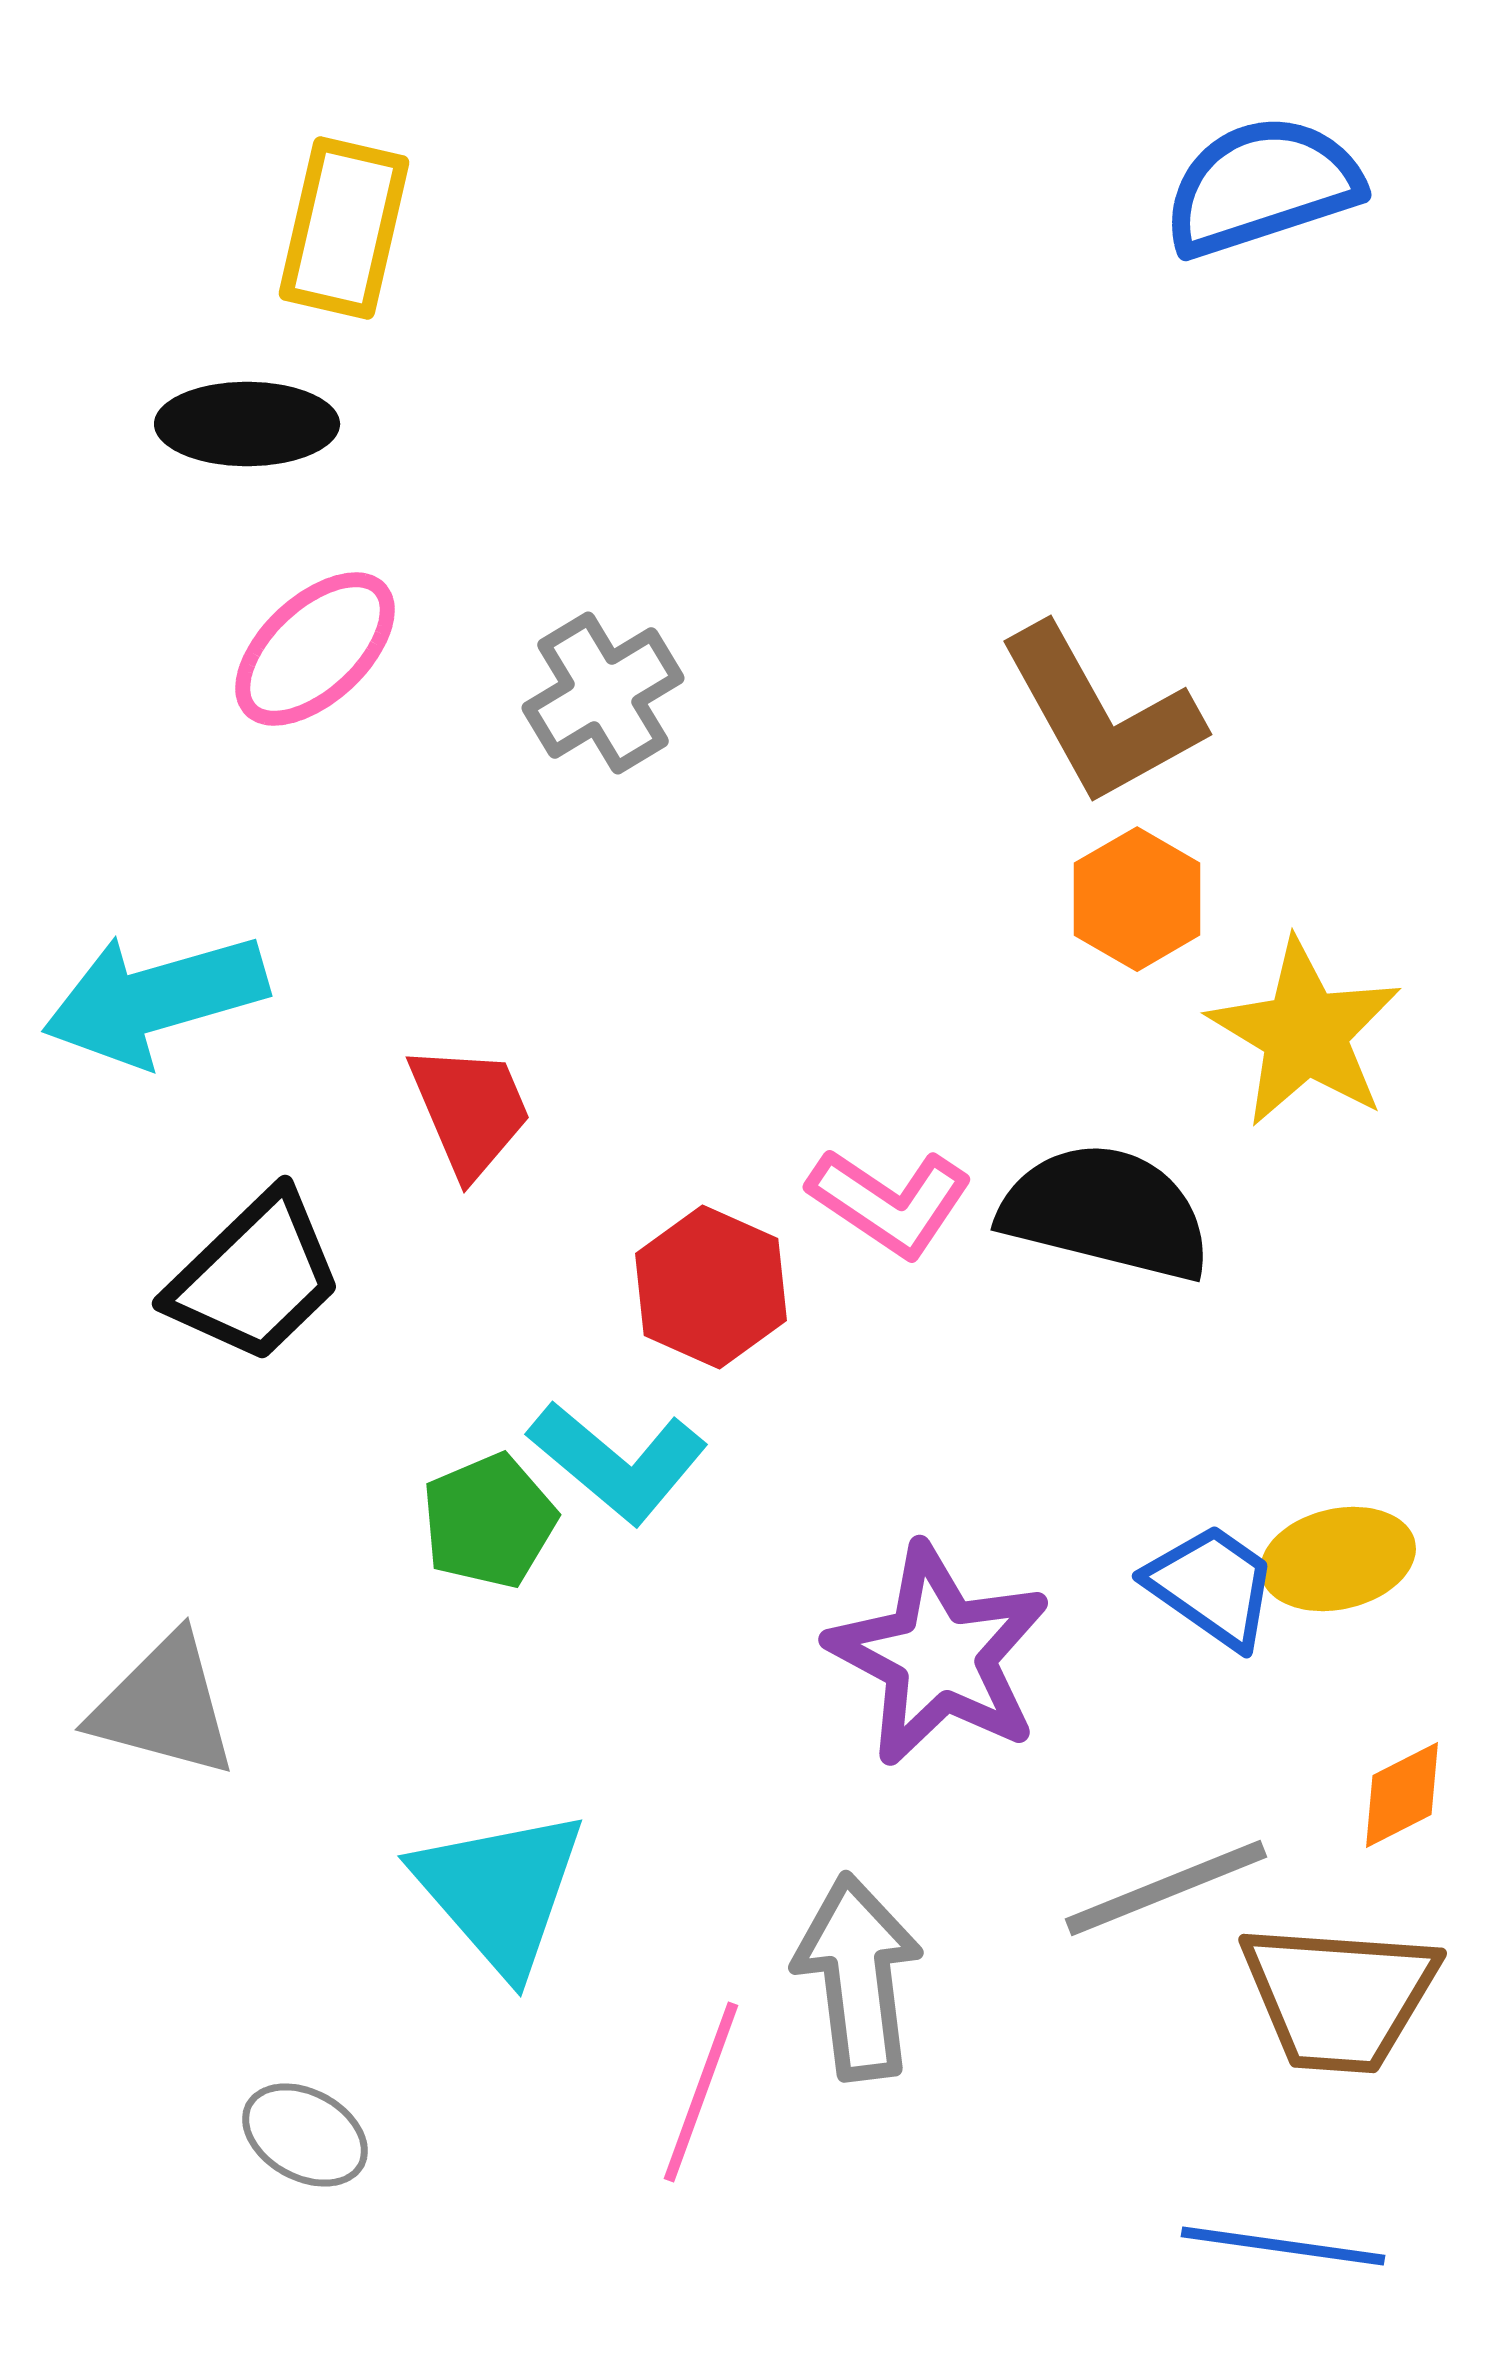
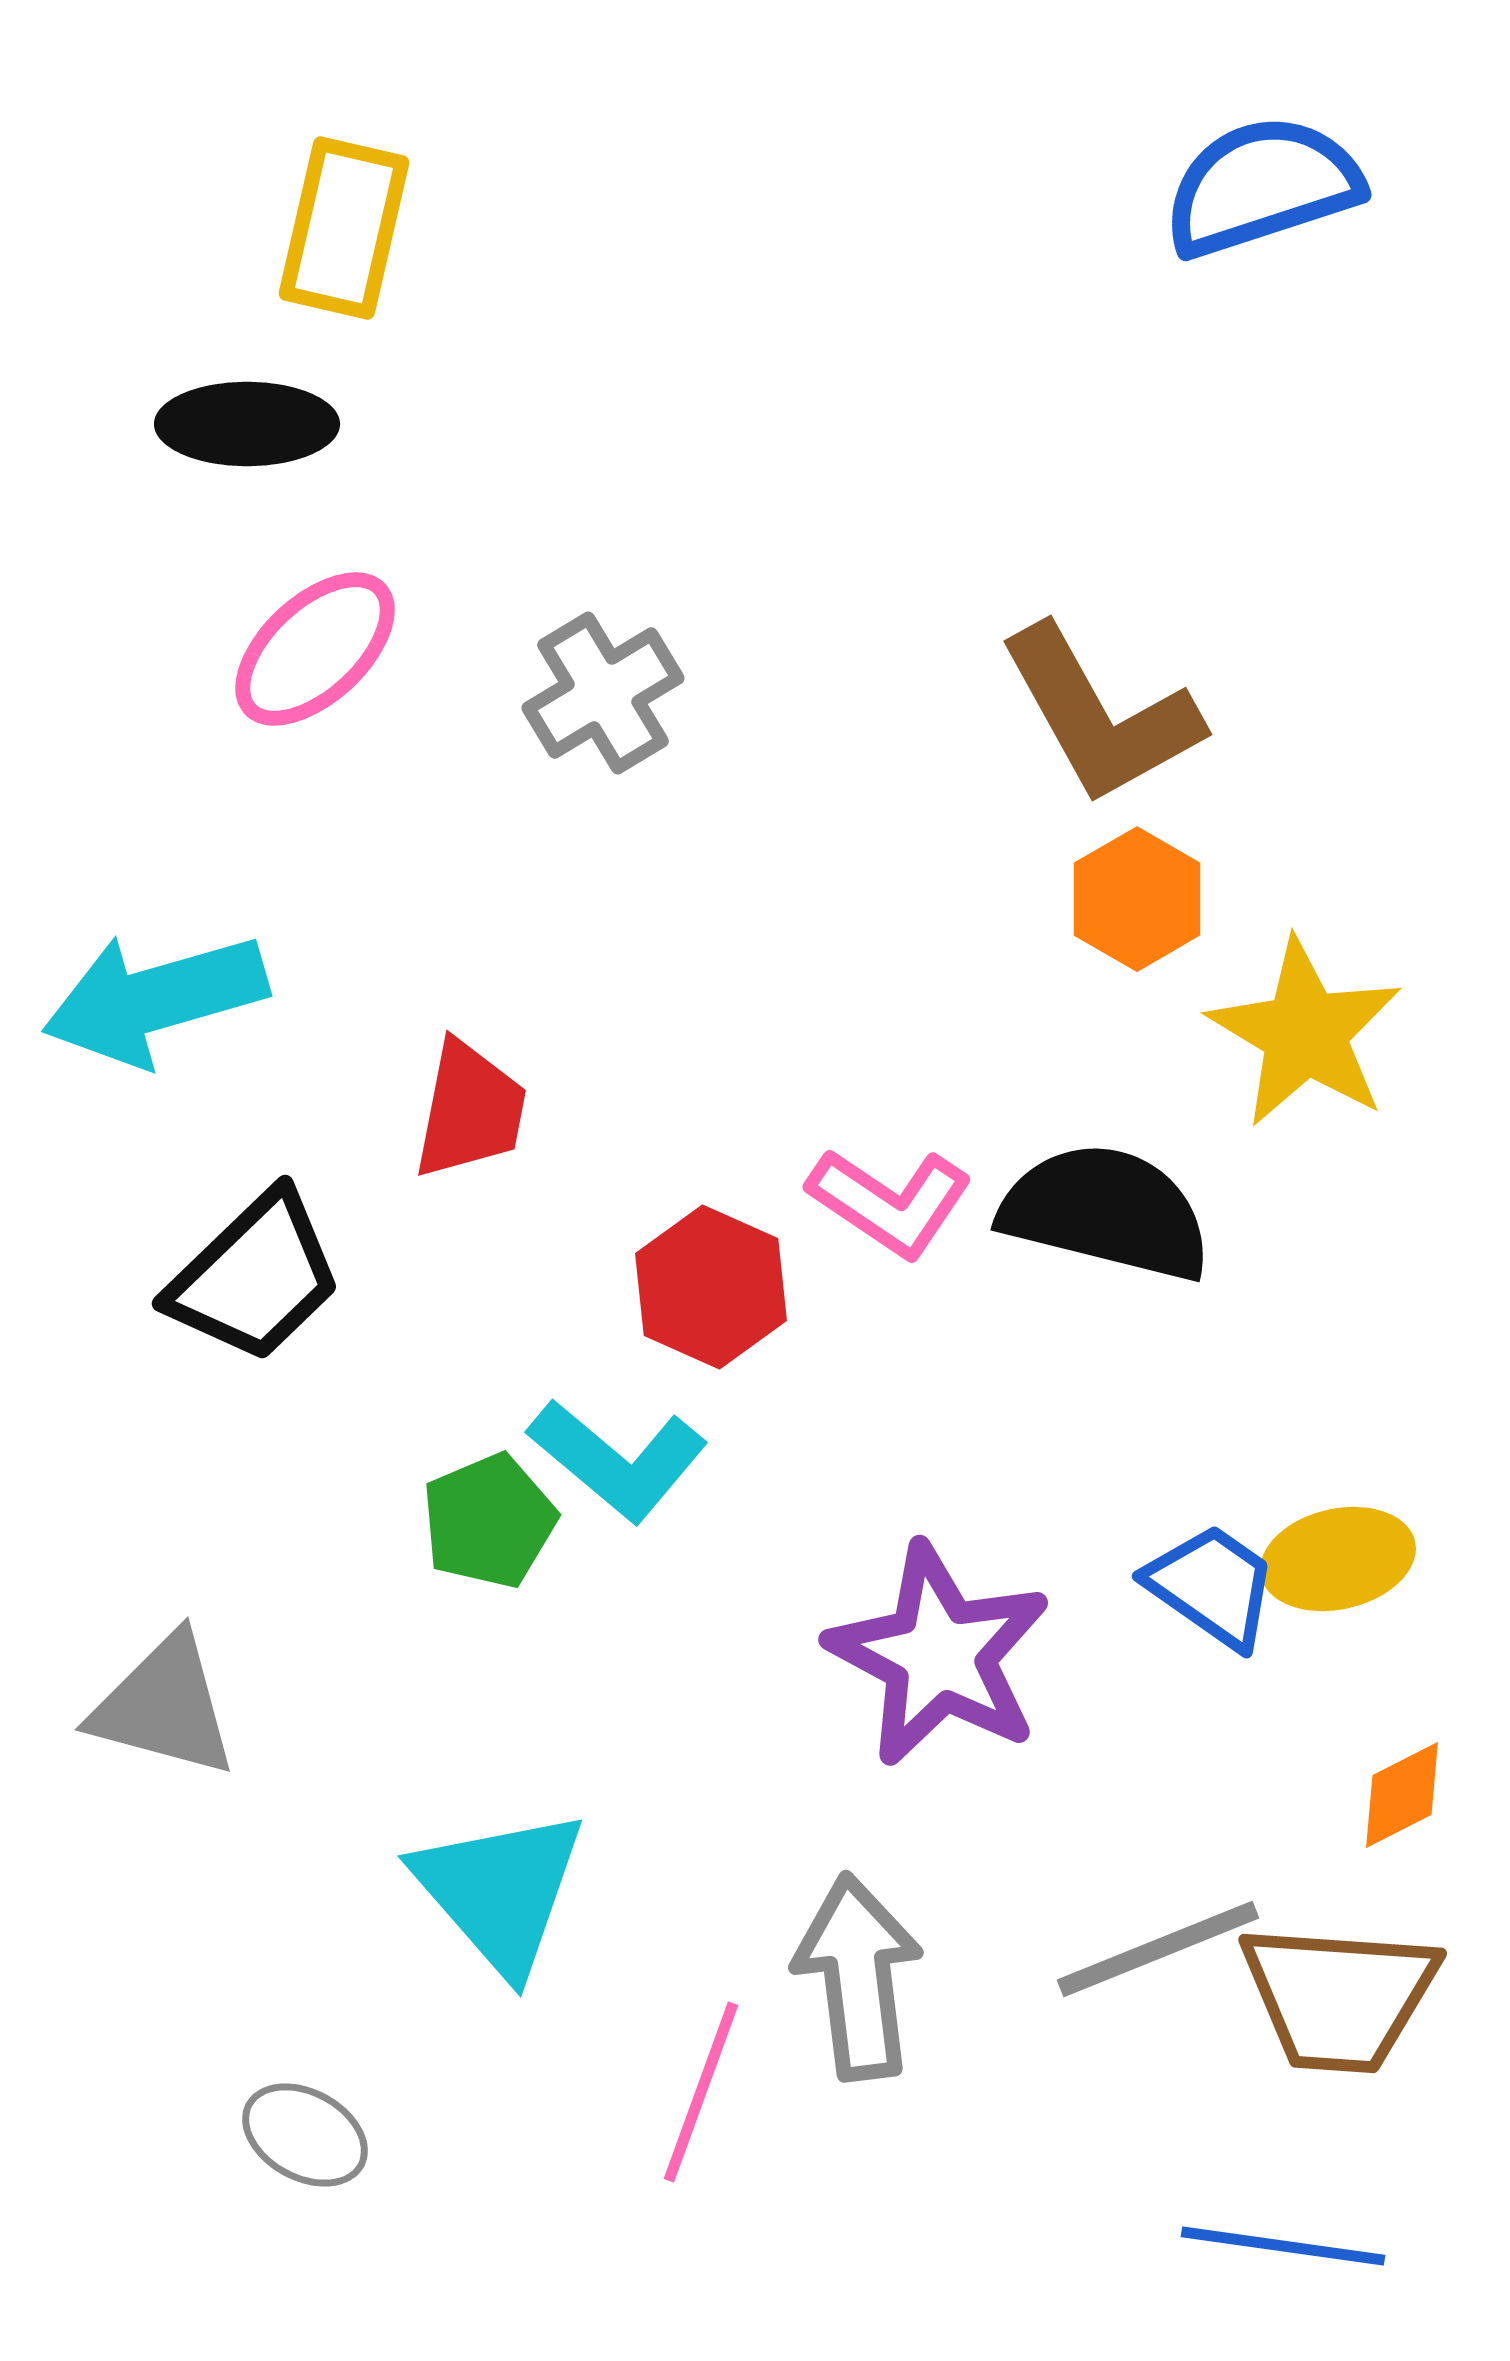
red trapezoid: rotated 34 degrees clockwise
cyan L-shape: moved 2 px up
gray line: moved 8 px left, 61 px down
